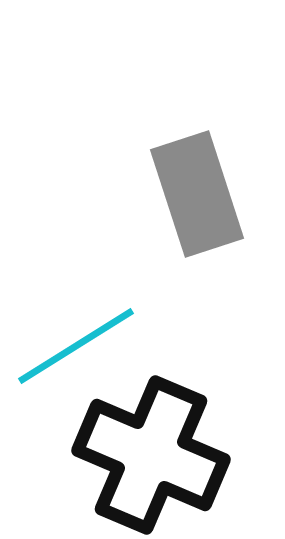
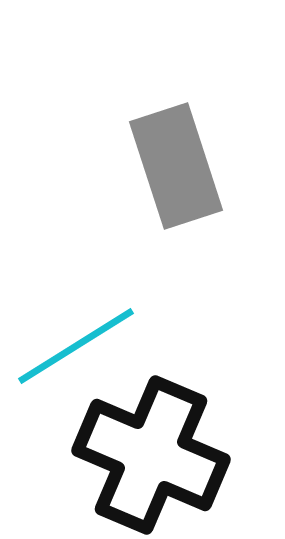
gray rectangle: moved 21 px left, 28 px up
